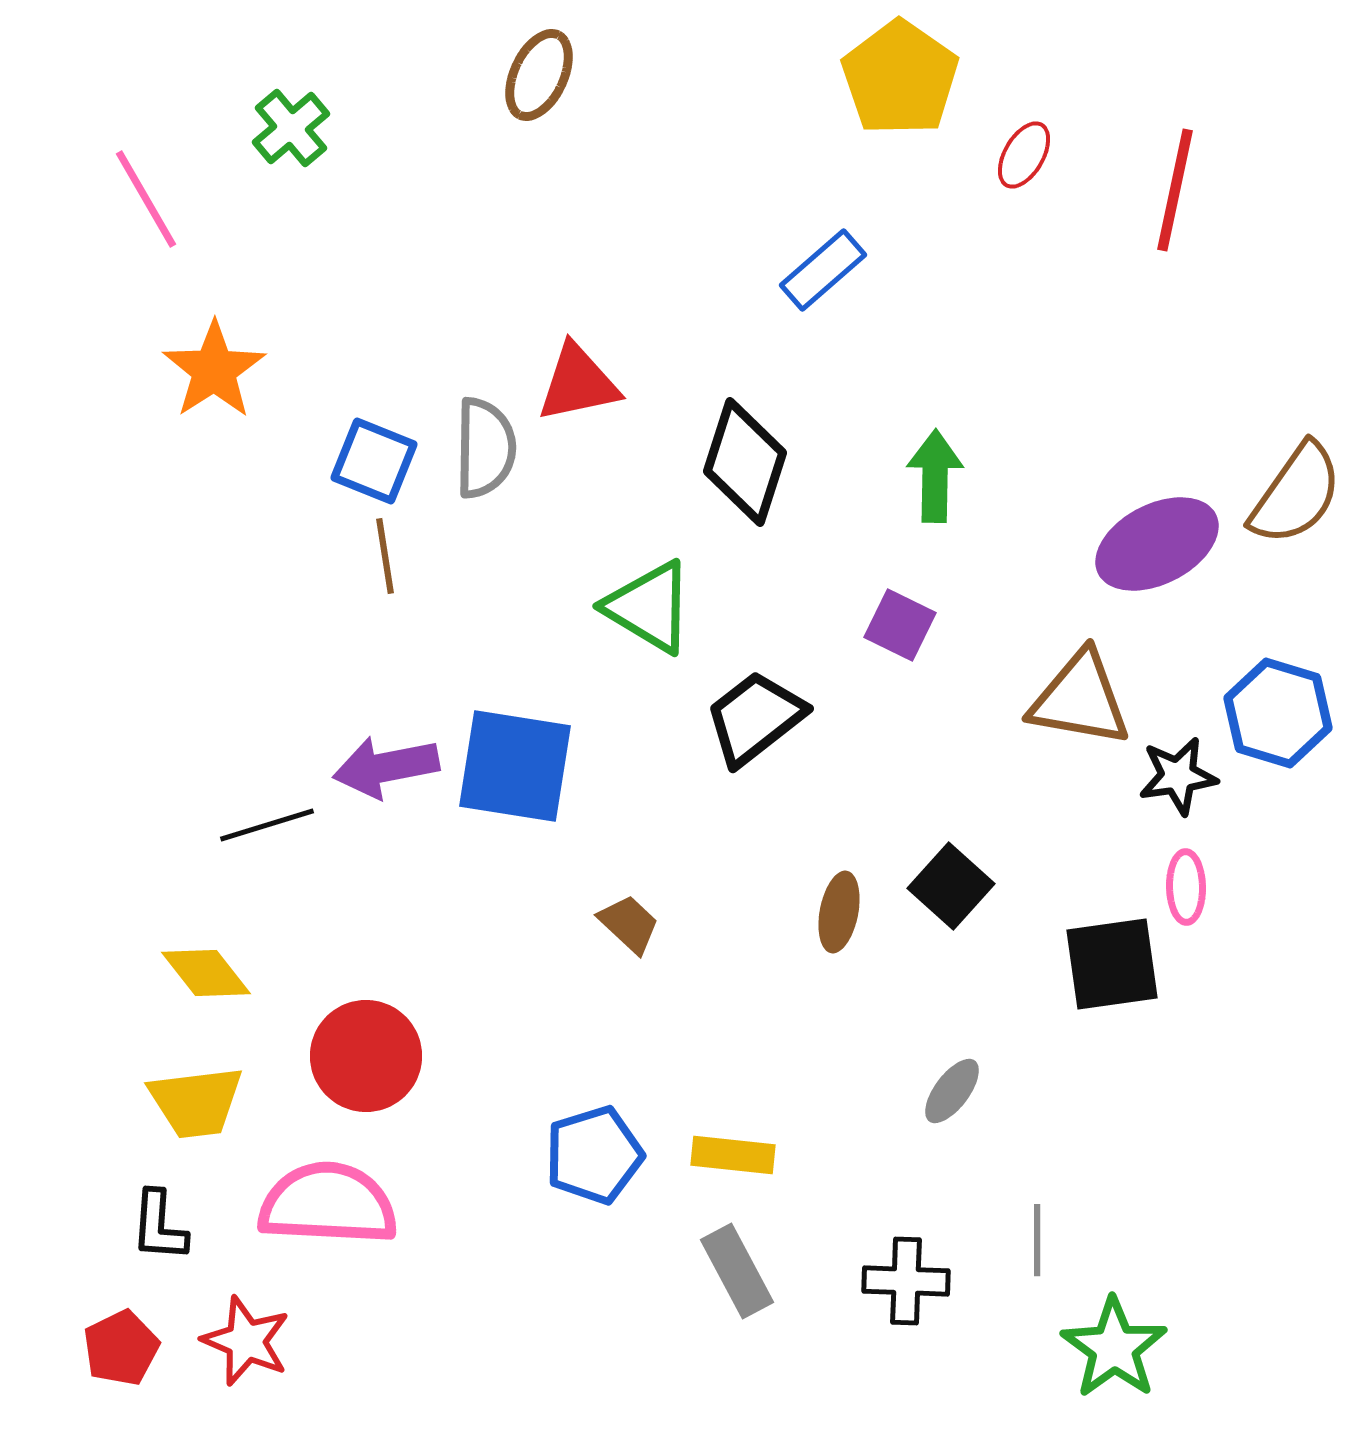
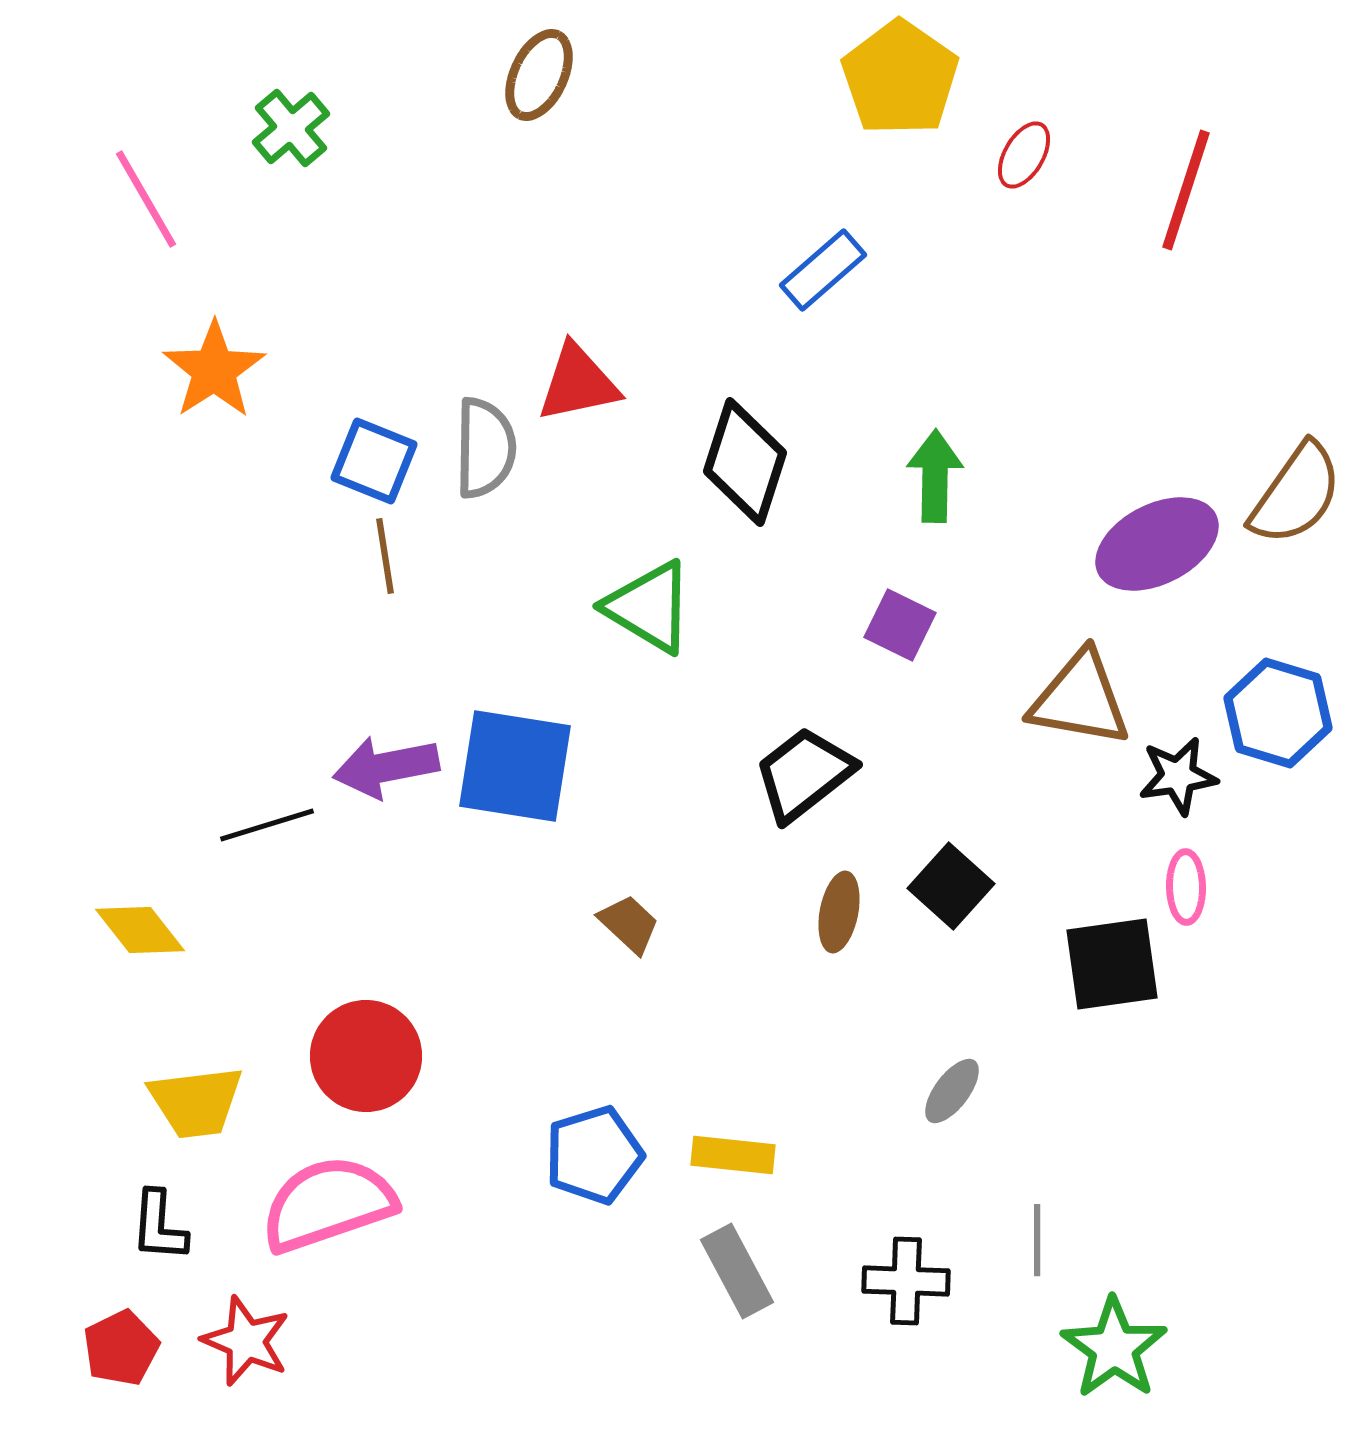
red line at (1175, 190): moved 11 px right; rotated 6 degrees clockwise
black trapezoid at (755, 718): moved 49 px right, 56 px down
yellow diamond at (206, 973): moved 66 px left, 43 px up
pink semicircle at (328, 1204): rotated 22 degrees counterclockwise
